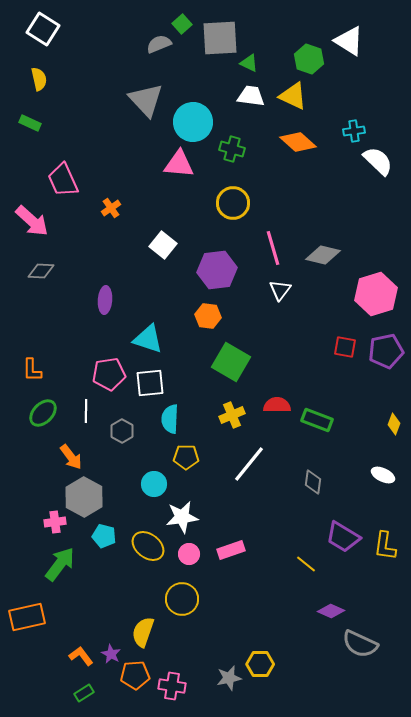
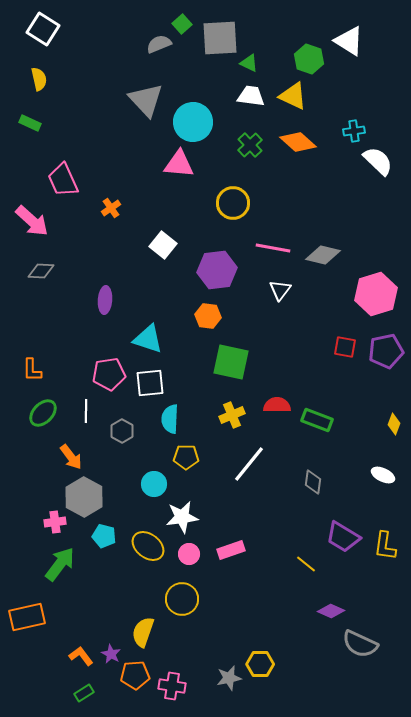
green cross at (232, 149): moved 18 px right, 4 px up; rotated 30 degrees clockwise
pink line at (273, 248): rotated 64 degrees counterclockwise
green square at (231, 362): rotated 18 degrees counterclockwise
